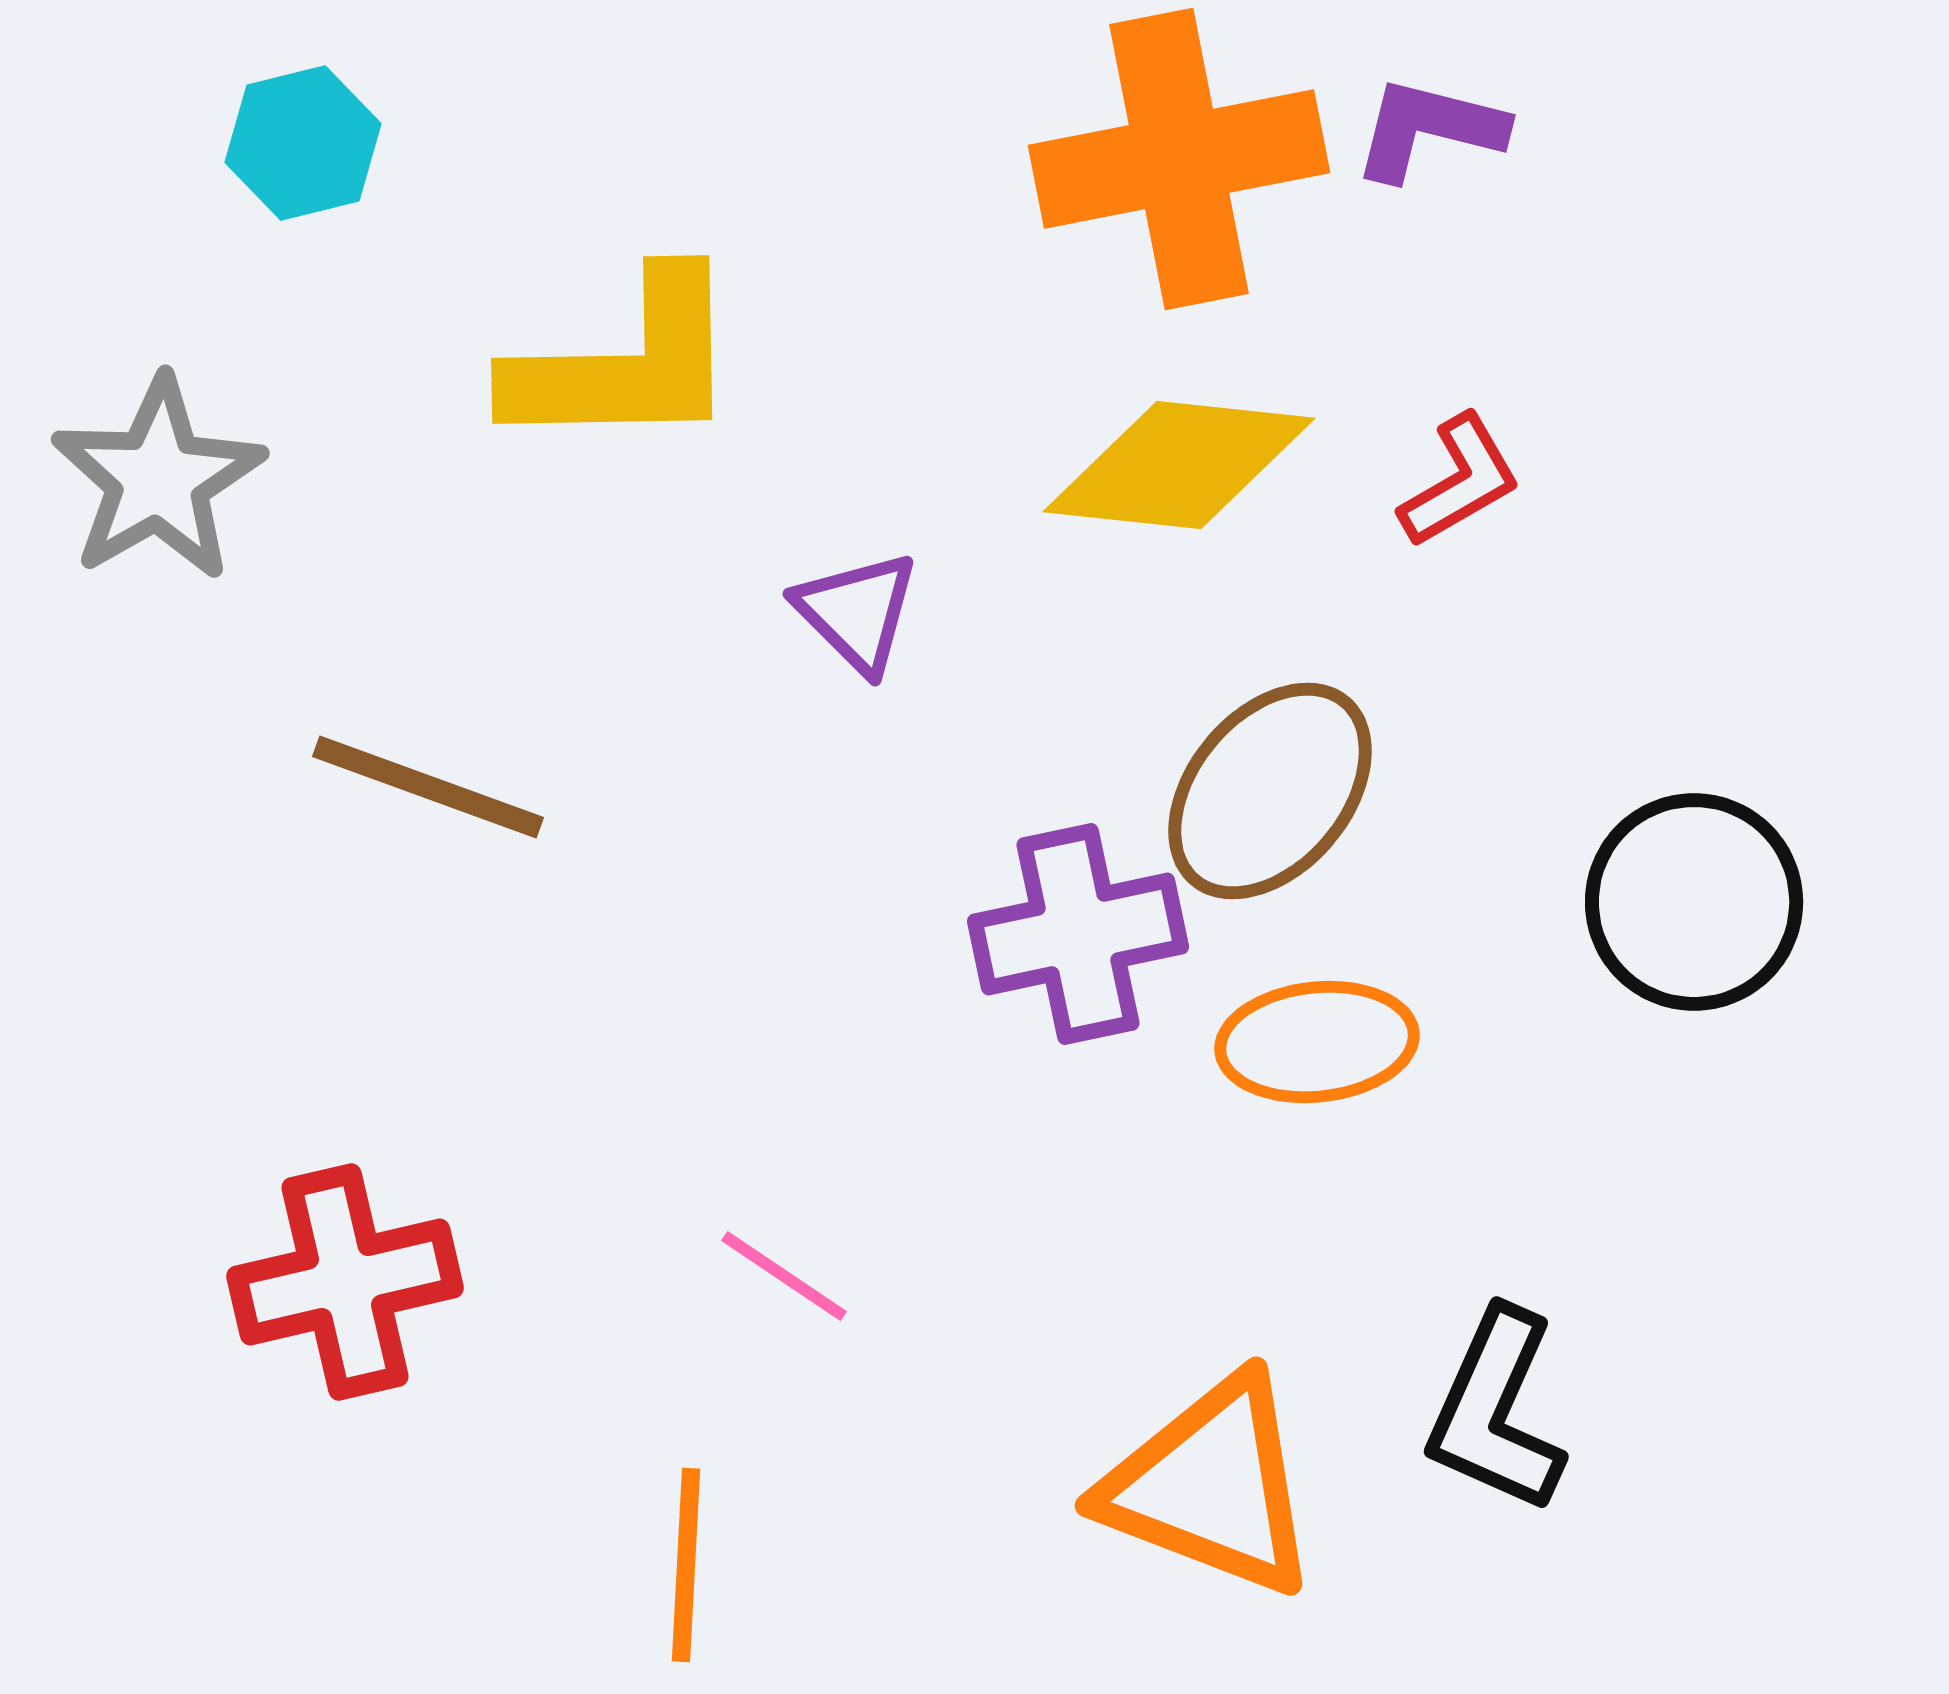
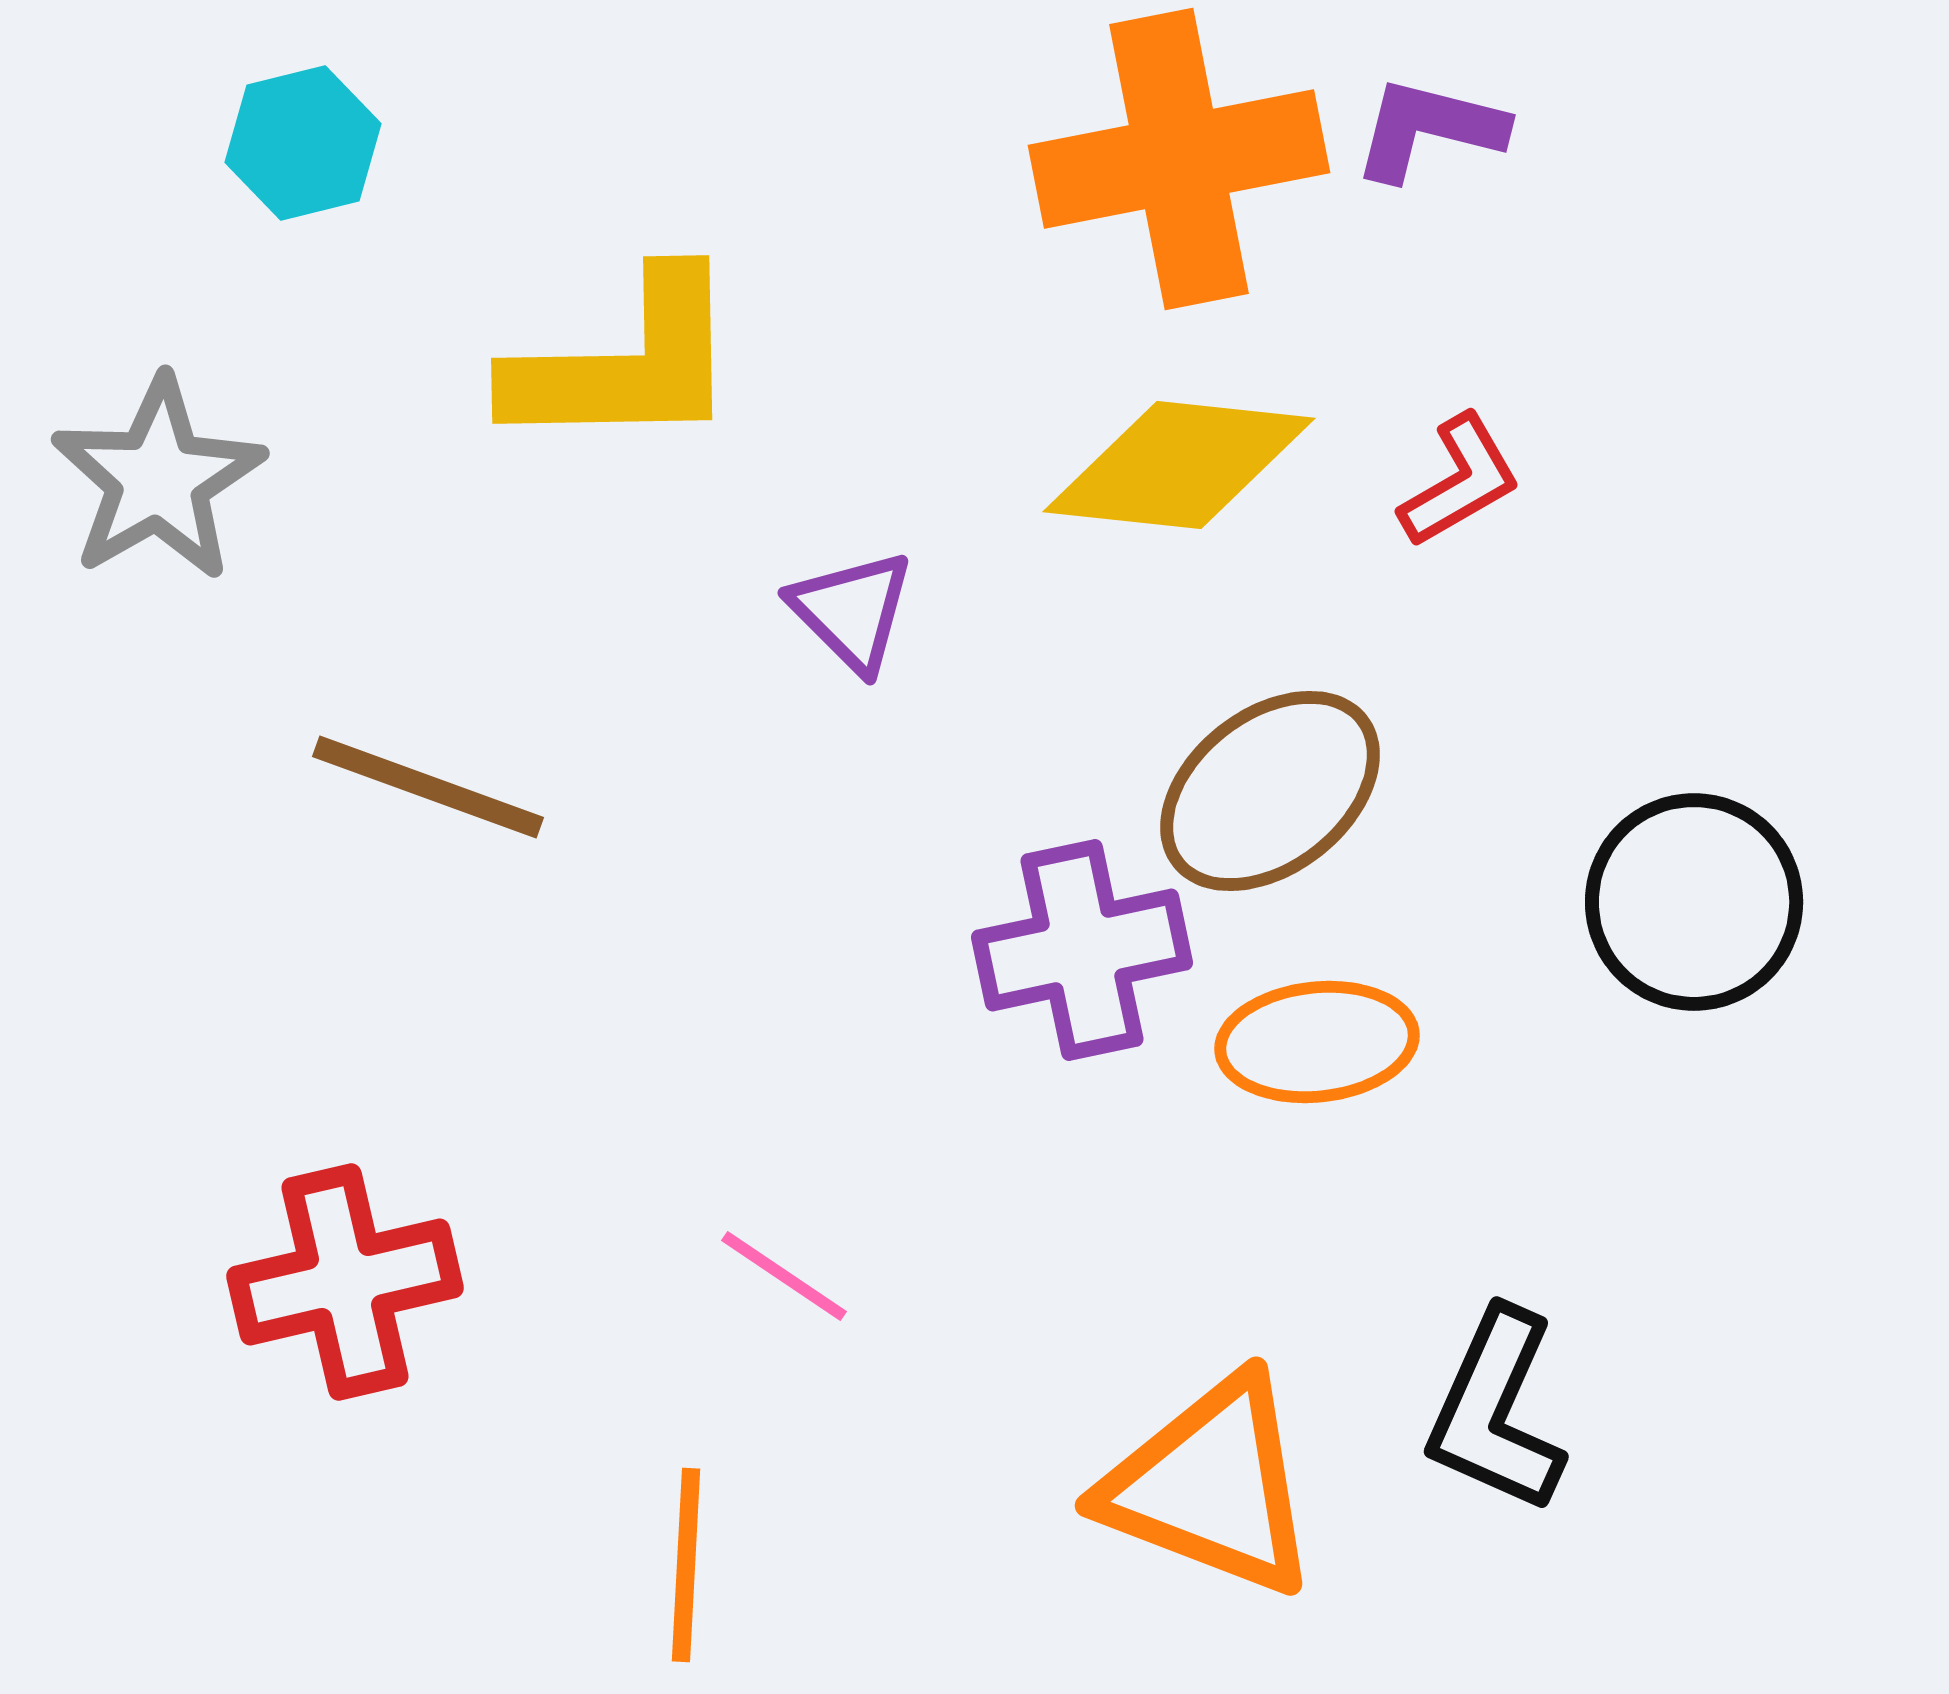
purple triangle: moved 5 px left, 1 px up
brown ellipse: rotated 12 degrees clockwise
purple cross: moved 4 px right, 16 px down
